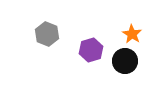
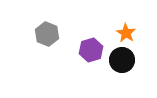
orange star: moved 6 px left, 1 px up
black circle: moved 3 px left, 1 px up
